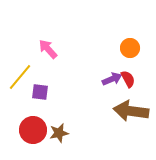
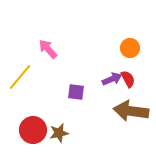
purple square: moved 36 px right
